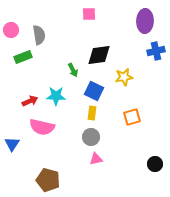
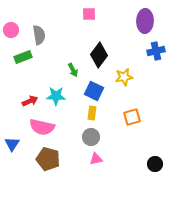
black diamond: rotated 45 degrees counterclockwise
brown pentagon: moved 21 px up
